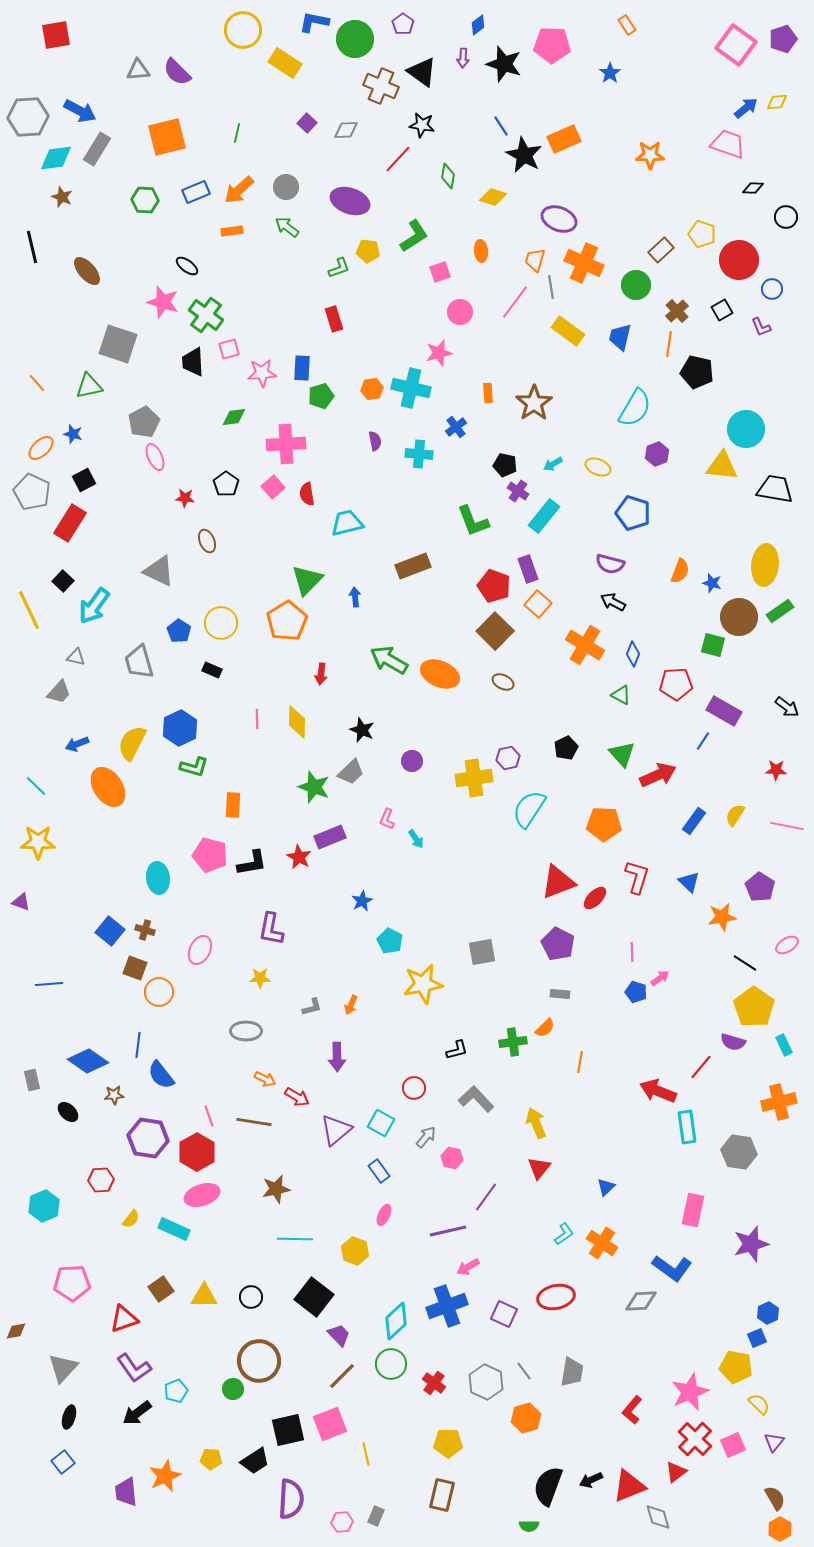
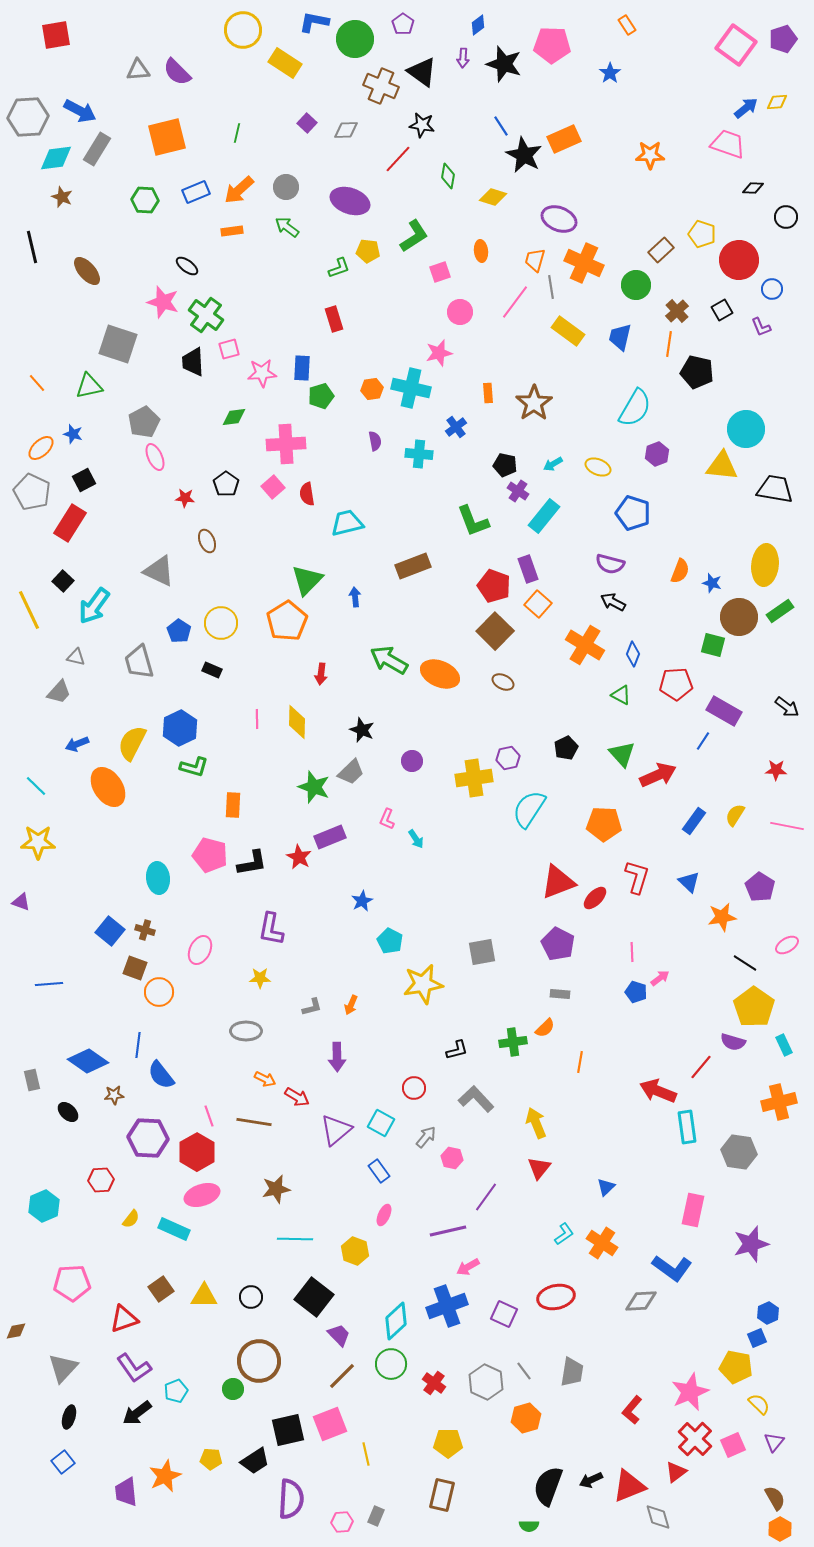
purple hexagon at (148, 1138): rotated 6 degrees counterclockwise
